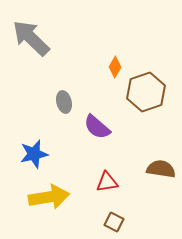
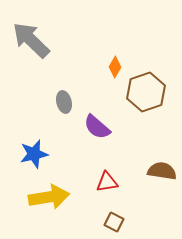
gray arrow: moved 2 px down
brown semicircle: moved 1 px right, 2 px down
